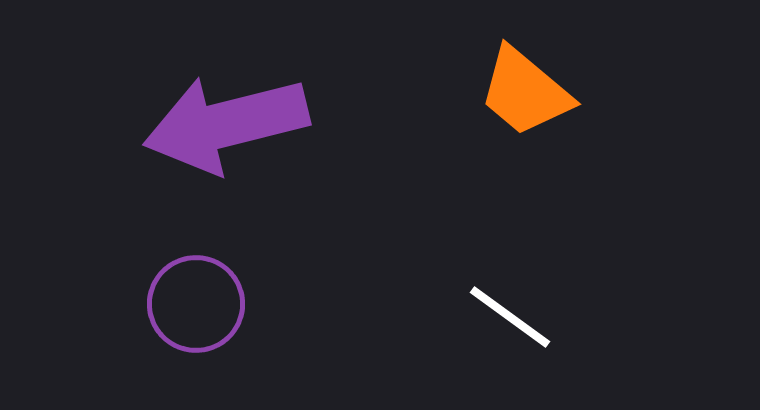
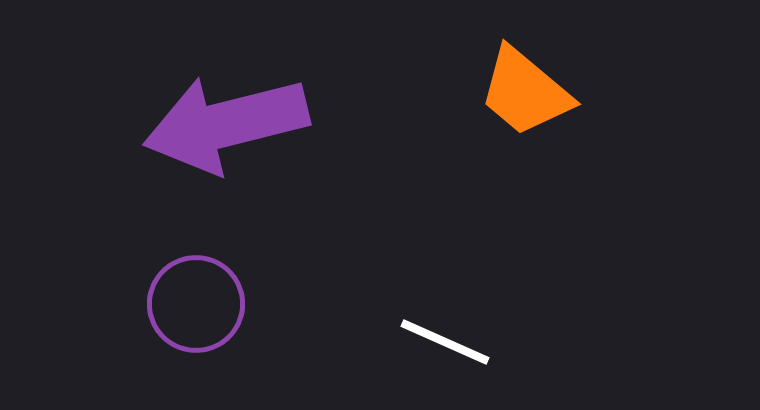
white line: moved 65 px left, 25 px down; rotated 12 degrees counterclockwise
